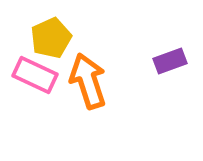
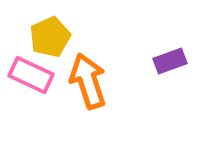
yellow pentagon: moved 1 px left, 1 px up
pink rectangle: moved 4 px left
